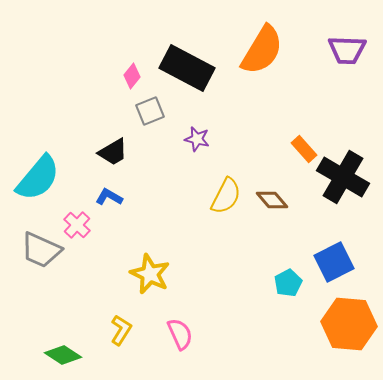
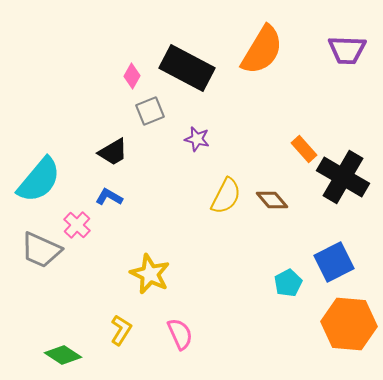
pink diamond: rotated 10 degrees counterclockwise
cyan semicircle: moved 1 px right, 2 px down
